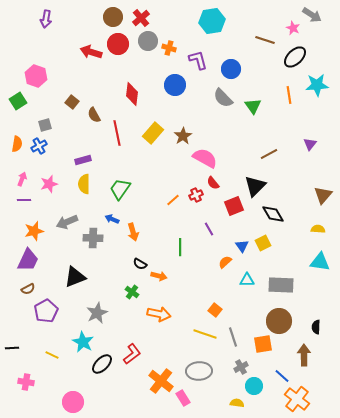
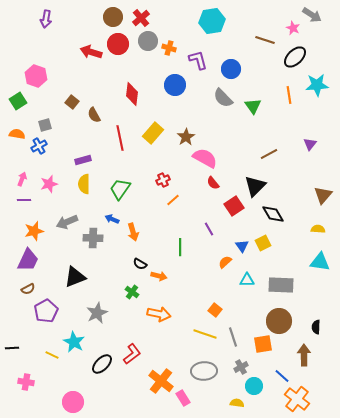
red line at (117, 133): moved 3 px right, 5 px down
brown star at (183, 136): moved 3 px right, 1 px down
orange semicircle at (17, 144): moved 10 px up; rotated 91 degrees counterclockwise
red cross at (196, 195): moved 33 px left, 15 px up
red square at (234, 206): rotated 12 degrees counterclockwise
cyan star at (83, 342): moved 9 px left
gray ellipse at (199, 371): moved 5 px right
